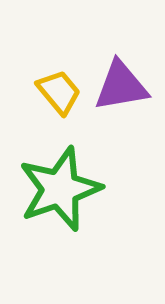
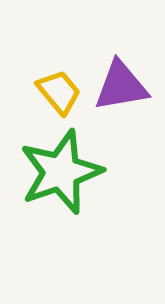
green star: moved 1 px right, 17 px up
